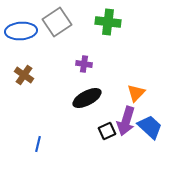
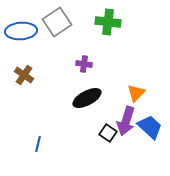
black square: moved 1 px right, 2 px down; rotated 30 degrees counterclockwise
